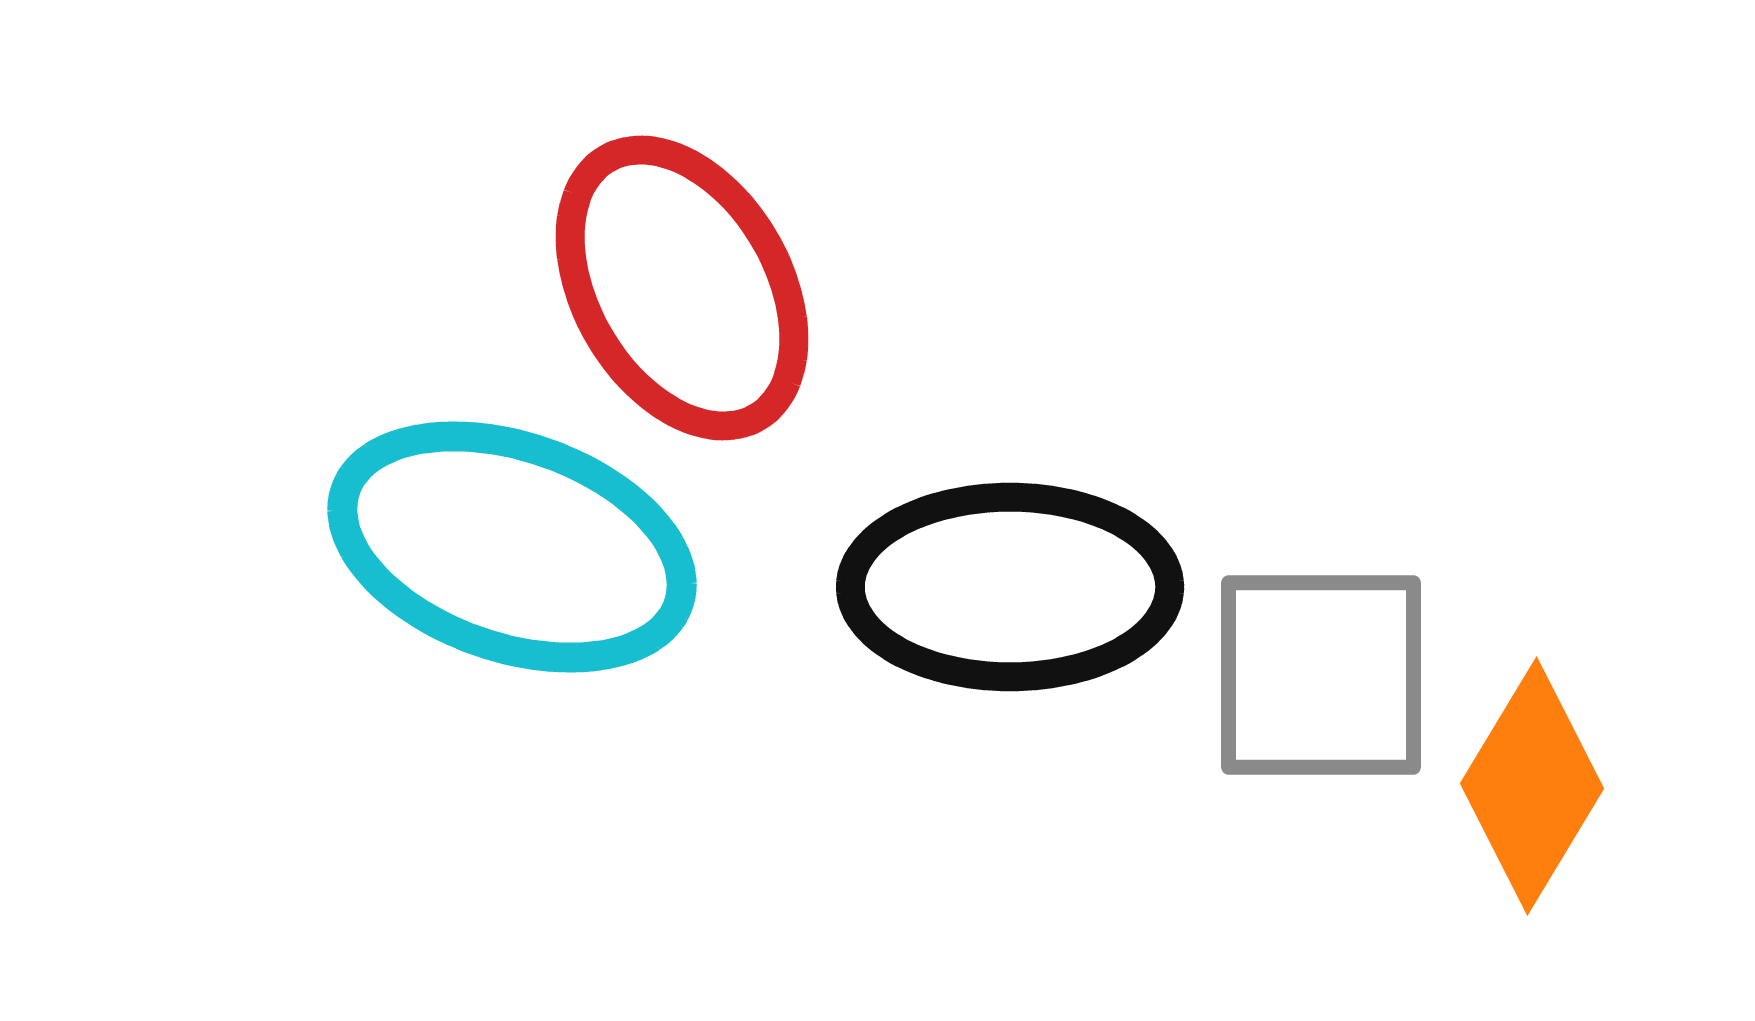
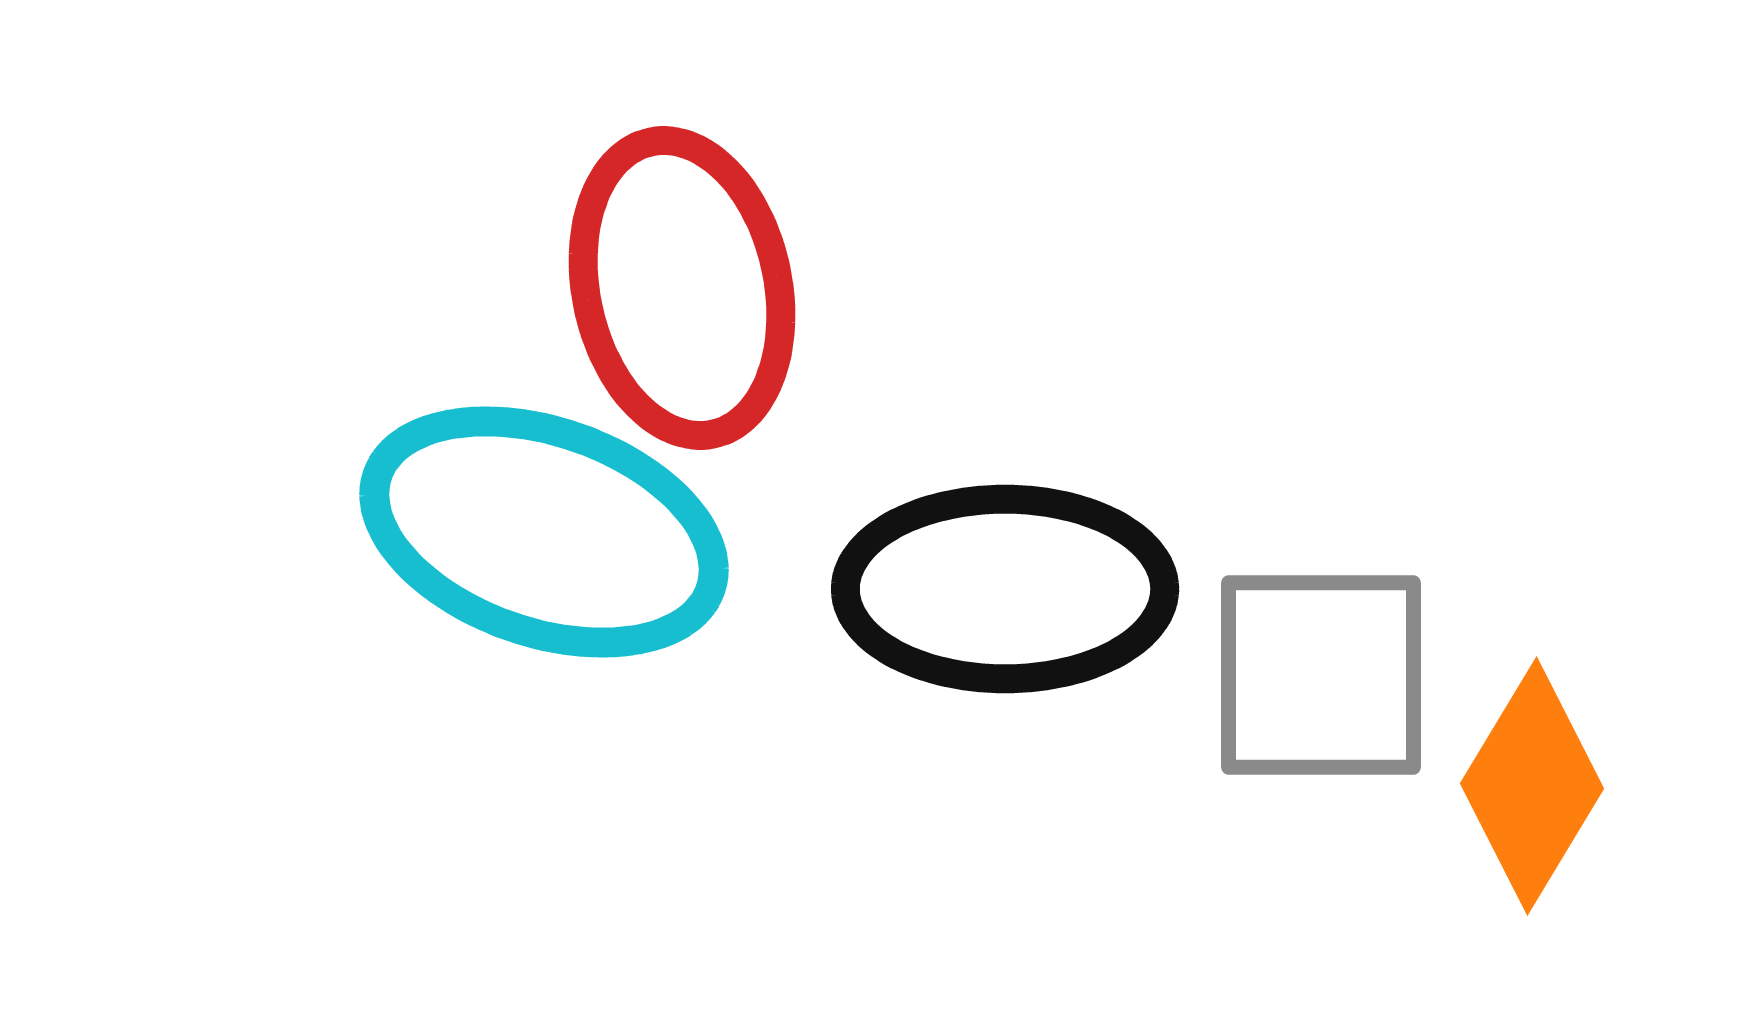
red ellipse: rotated 18 degrees clockwise
cyan ellipse: moved 32 px right, 15 px up
black ellipse: moved 5 px left, 2 px down
